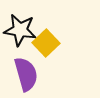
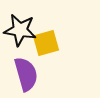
yellow square: rotated 28 degrees clockwise
